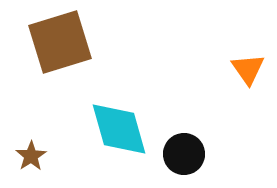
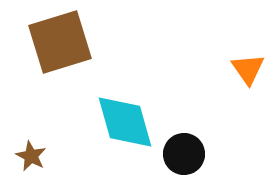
cyan diamond: moved 6 px right, 7 px up
brown star: rotated 12 degrees counterclockwise
